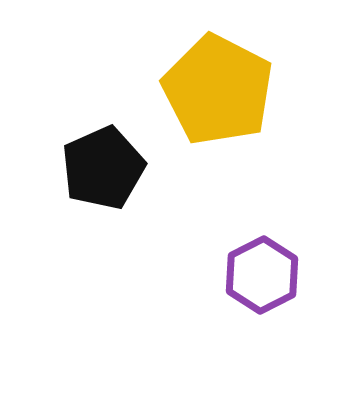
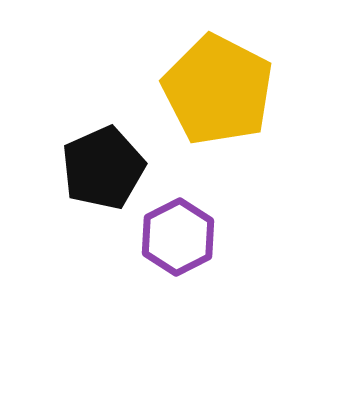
purple hexagon: moved 84 px left, 38 px up
